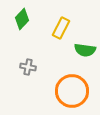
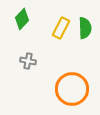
green semicircle: moved 22 px up; rotated 100 degrees counterclockwise
gray cross: moved 6 px up
orange circle: moved 2 px up
